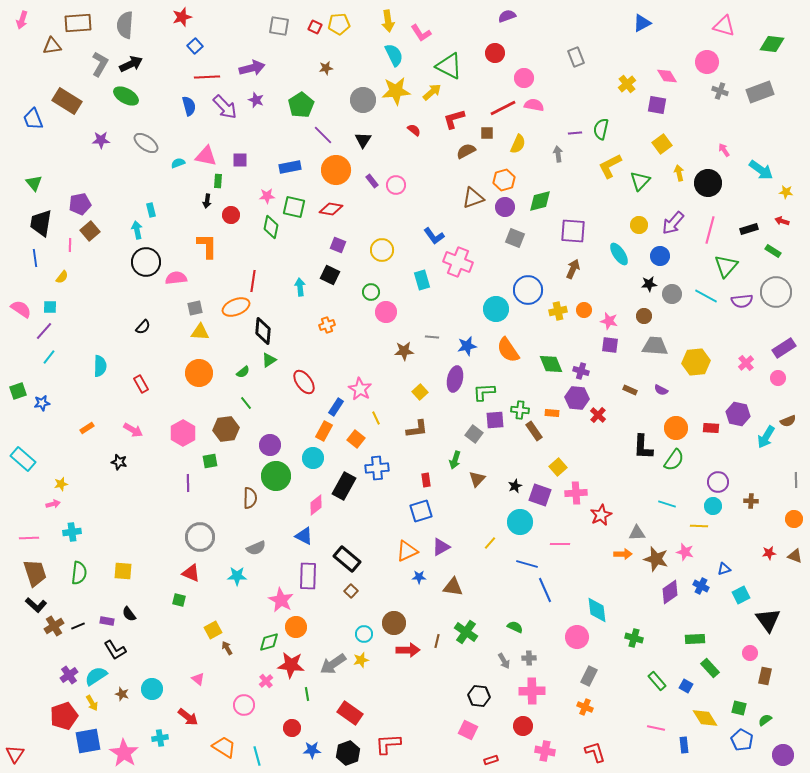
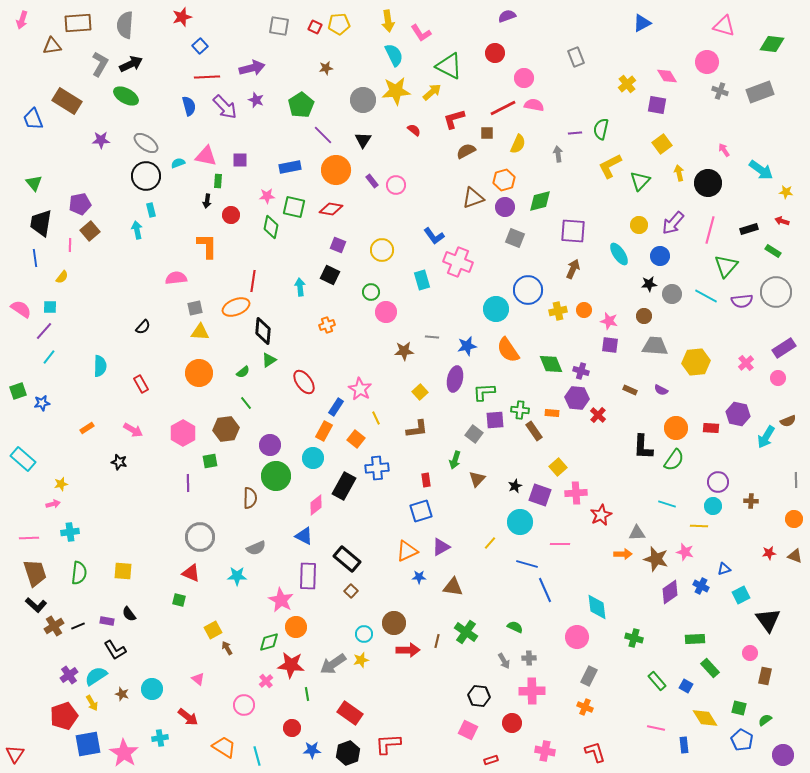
blue square at (195, 46): moved 5 px right
black circle at (146, 262): moved 86 px up
cyan cross at (72, 532): moved 2 px left
cyan diamond at (597, 610): moved 3 px up
red circle at (523, 726): moved 11 px left, 3 px up
blue square at (88, 741): moved 3 px down
